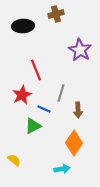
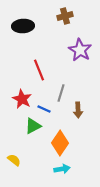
brown cross: moved 9 px right, 2 px down
red line: moved 3 px right
red star: moved 4 px down; rotated 18 degrees counterclockwise
orange diamond: moved 14 px left
